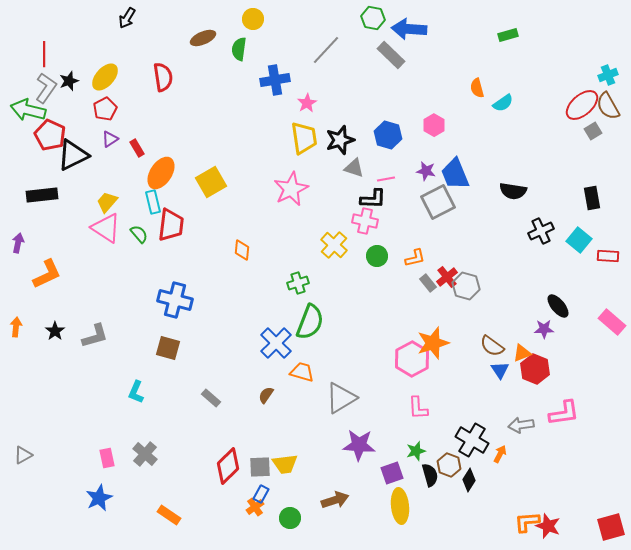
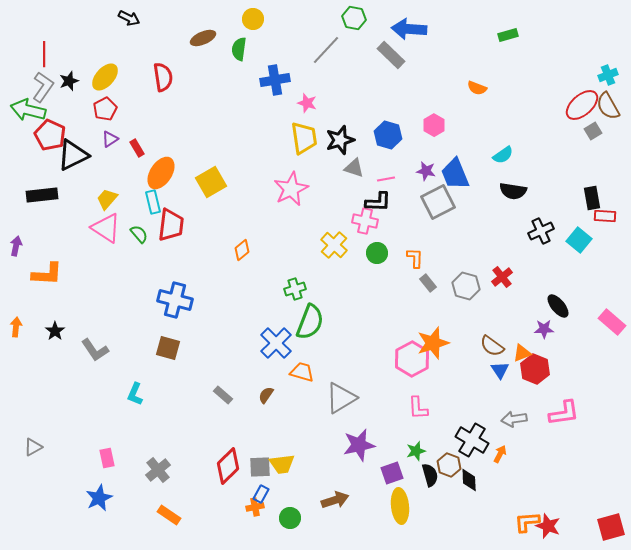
black arrow at (127, 18): moved 2 px right; rotated 95 degrees counterclockwise
green hexagon at (373, 18): moved 19 px left
gray L-shape at (46, 88): moved 3 px left, 1 px up
orange semicircle at (477, 88): rotated 54 degrees counterclockwise
pink star at (307, 103): rotated 24 degrees counterclockwise
cyan semicircle at (503, 103): moved 52 px down
black L-shape at (373, 199): moved 5 px right, 3 px down
yellow trapezoid at (107, 202): moved 3 px up
purple arrow at (18, 243): moved 2 px left, 3 px down
orange diamond at (242, 250): rotated 45 degrees clockwise
green circle at (377, 256): moved 3 px up
red rectangle at (608, 256): moved 3 px left, 40 px up
orange L-shape at (415, 258): rotated 75 degrees counterclockwise
orange L-shape at (47, 274): rotated 28 degrees clockwise
red cross at (447, 277): moved 55 px right
green cross at (298, 283): moved 3 px left, 6 px down
gray L-shape at (95, 336): moved 14 px down; rotated 72 degrees clockwise
cyan L-shape at (136, 392): moved 1 px left, 2 px down
gray rectangle at (211, 398): moved 12 px right, 3 px up
gray arrow at (521, 425): moved 7 px left, 6 px up
purple star at (359, 445): rotated 16 degrees counterclockwise
gray cross at (145, 454): moved 13 px right, 16 px down; rotated 10 degrees clockwise
gray triangle at (23, 455): moved 10 px right, 8 px up
yellow trapezoid at (285, 464): moved 3 px left
black diamond at (469, 480): rotated 35 degrees counterclockwise
orange cross at (255, 507): rotated 24 degrees clockwise
